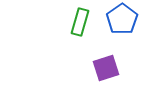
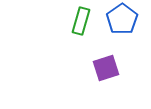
green rectangle: moved 1 px right, 1 px up
